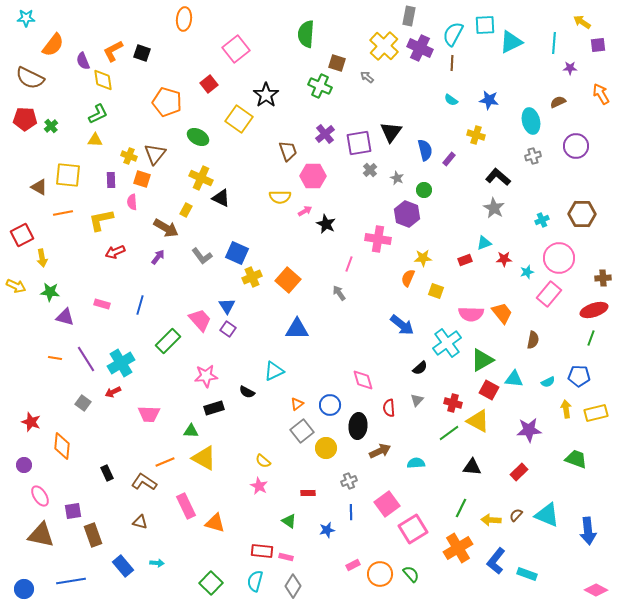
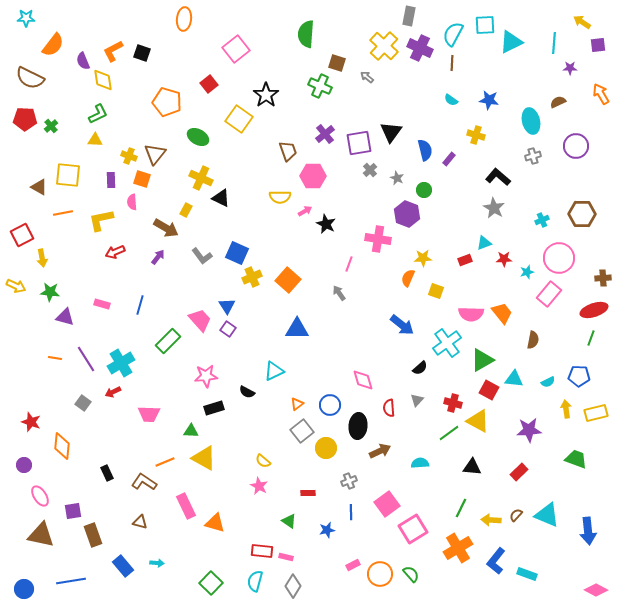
cyan semicircle at (416, 463): moved 4 px right
